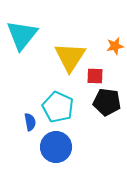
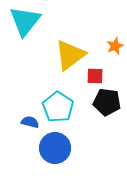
cyan triangle: moved 3 px right, 14 px up
orange star: rotated 12 degrees counterclockwise
yellow triangle: moved 2 px up; rotated 20 degrees clockwise
cyan pentagon: rotated 8 degrees clockwise
blue semicircle: rotated 66 degrees counterclockwise
blue circle: moved 1 px left, 1 px down
